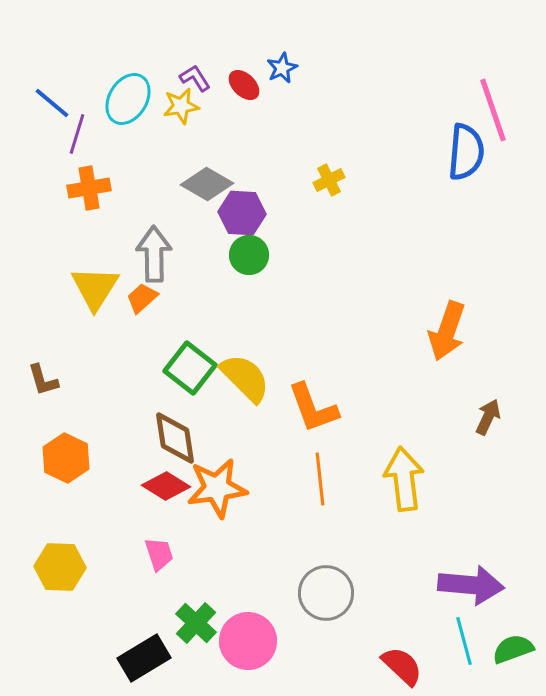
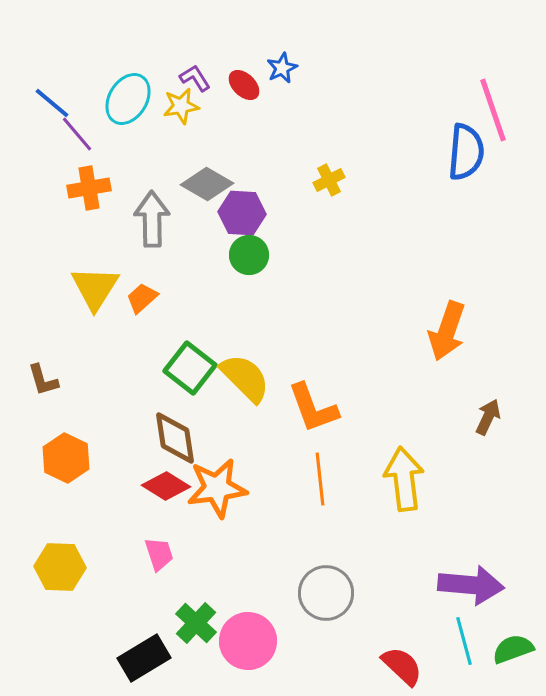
purple line: rotated 57 degrees counterclockwise
gray arrow: moved 2 px left, 35 px up
